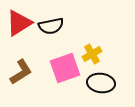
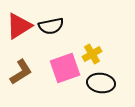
red triangle: moved 3 px down
